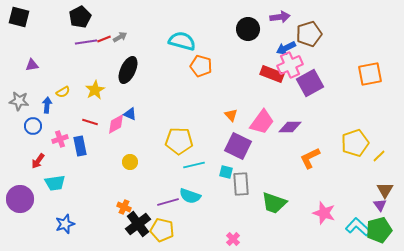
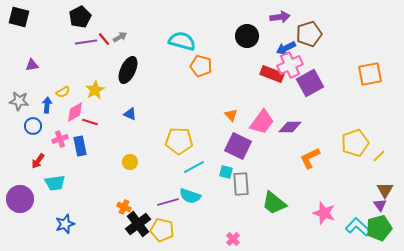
black circle at (248, 29): moved 1 px left, 7 px down
red line at (104, 39): rotated 72 degrees clockwise
pink diamond at (116, 124): moved 41 px left, 12 px up
cyan line at (194, 165): moved 2 px down; rotated 15 degrees counterclockwise
green trapezoid at (274, 203): rotated 20 degrees clockwise
green pentagon at (379, 230): moved 2 px up
